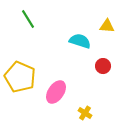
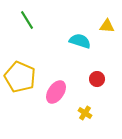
green line: moved 1 px left, 1 px down
red circle: moved 6 px left, 13 px down
